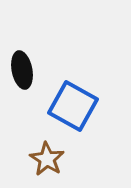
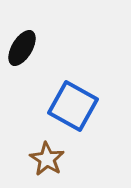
black ellipse: moved 22 px up; rotated 42 degrees clockwise
